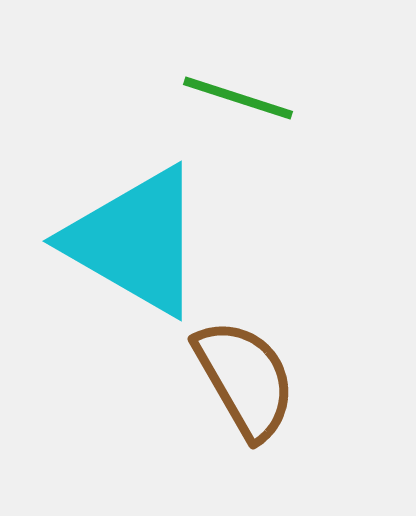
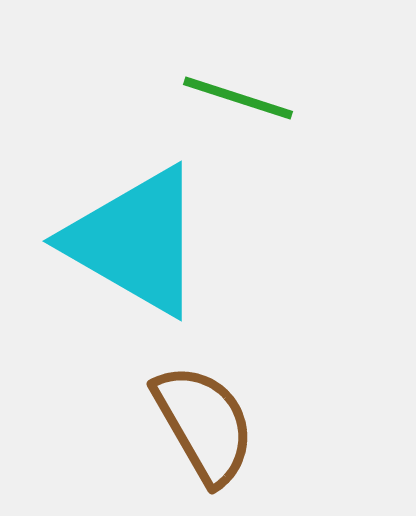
brown semicircle: moved 41 px left, 45 px down
